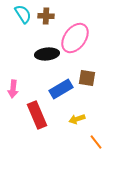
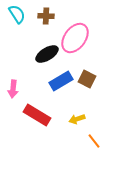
cyan semicircle: moved 6 px left
black ellipse: rotated 25 degrees counterclockwise
brown square: moved 1 px down; rotated 18 degrees clockwise
blue rectangle: moved 8 px up
red rectangle: rotated 36 degrees counterclockwise
orange line: moved 2 px left, 1 px up
